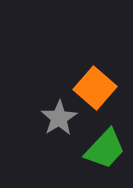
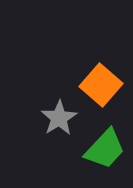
orange square: moved 6 px right, 3 px up
